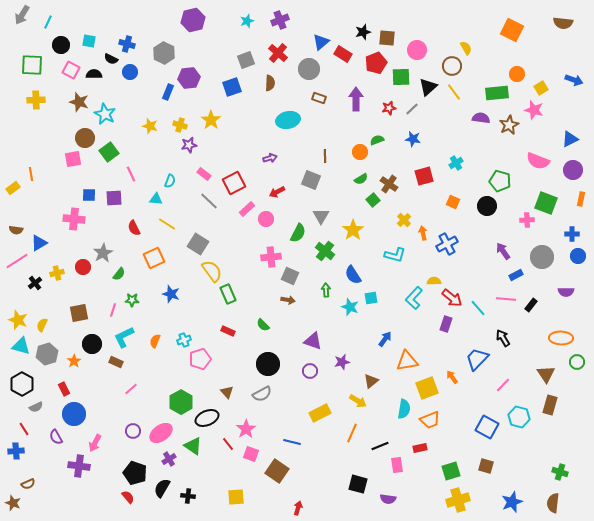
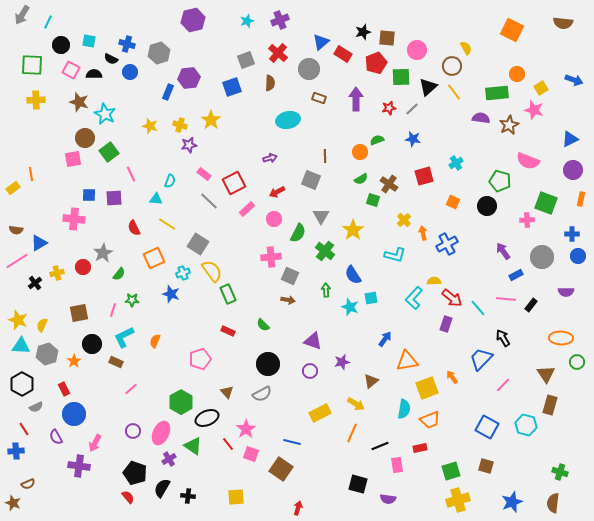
gray hexagon at (164, 53): moved 5 px left; rotated 15 degrees clockwise
pink semicircle at (538, 161): moved 10 px left
green square at (373, 200): rotated 32 degrees counterclockwise
pink circle at (266, 219): moved 8 px right
cyan cross at (184, 340): moved 1 px left, 67 px up
cyan triangle at (21, 346): rotated 12 degrees counterclockwise
blue trapezoid at (477, 359): moved 4 px right
yellow arrow at (358, 401): moved 2 px left, 3 px down
cyan hexagon at (519, 417): moved 7 px right, 8 px down
pink ellipse at (161, 433): rotated 30 degrees counterclockwise
brown square at (277, 471): moved 4 px right, 2 px up
